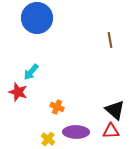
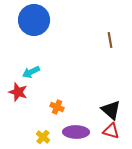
blue circle: moved 3 px left, 2 px down
cyan arrow: rotated 24 degrees clockwise
black triangle: moved 4 px left
red triangle: rotated 18 degrees clockwise
yellow cross: moved 5 px left, 2 px up
